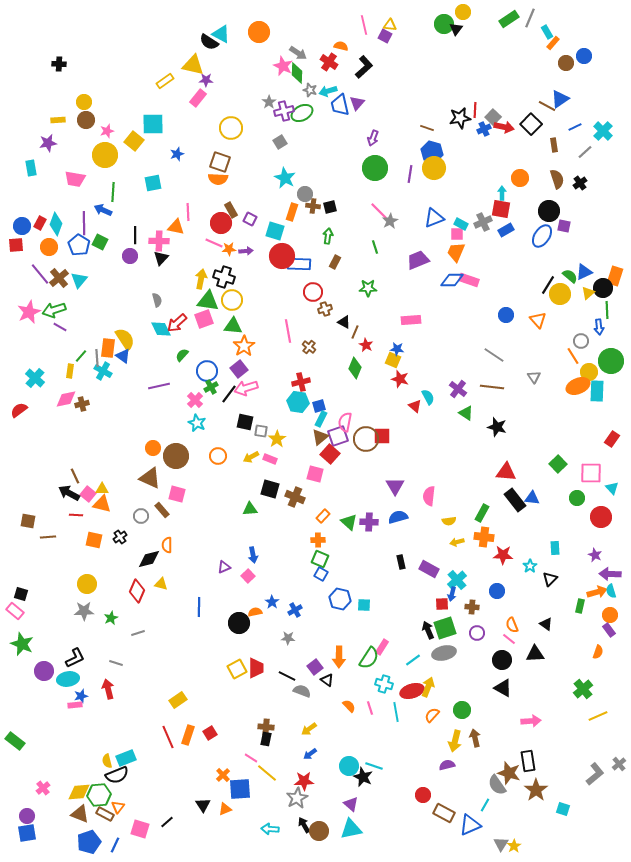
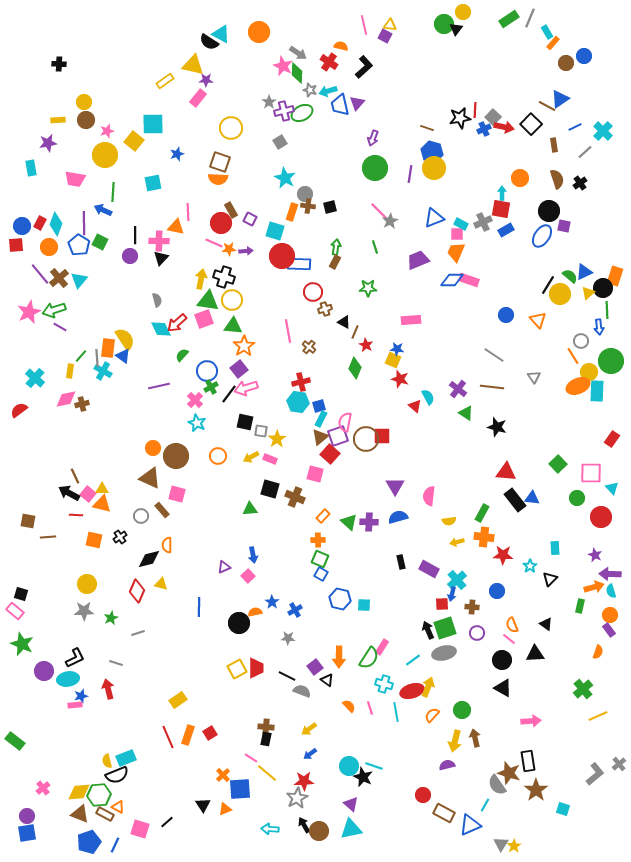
brown cross at (313, 206): moved 5 px left
green arrow at (328, 236): moved 8 px right, 11 px down
orange arrow at (597, 592): moved 3 px left, 5 px up
orange triangle at (118, 807): rotated 40 degrees counterclockwise
